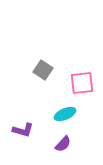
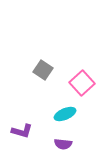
pink square: rotated 35 degrees counterclockwise
purple L-shape: moved 1 px left, 1 px down
purple semicircle: rotated 54 degrees clockwise
